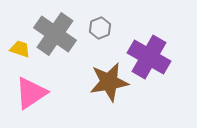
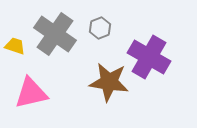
yellow trapezoid: moved 5 px left, 3 px up
brown star: rotated 18 degrees clockwise
pink triangle: rotated 21 degrees clockwise
